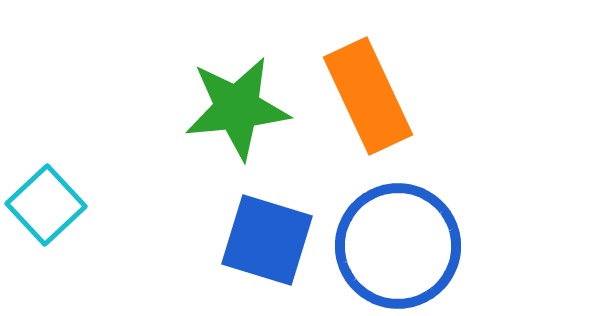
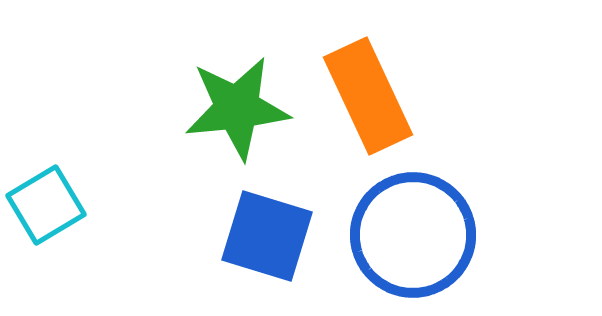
cyan square: rotated 12 degrees clockwise
blue square: moved 4 px up
blue circle: moved 15 px right, 11 px up
